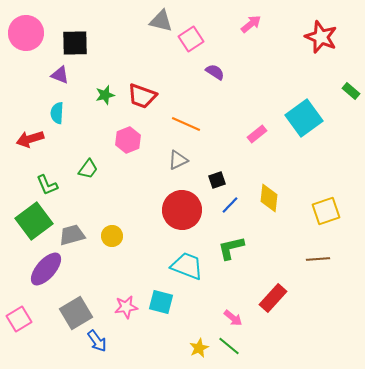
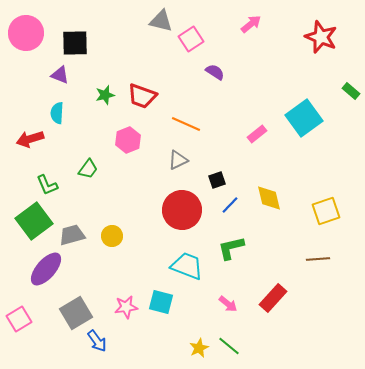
yellow diamond at (269, 198): rotated 20 degrees counterclockwise
pink arrow at (233, 318): moved 5 px left, 14 px up
